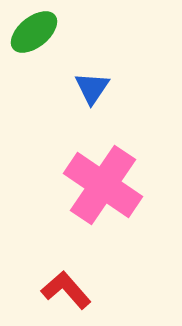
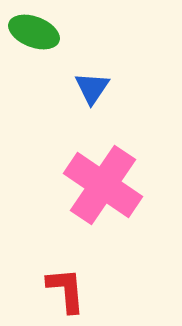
green ellipse: rotated 60 degrees clockwise
red L-shape: rotated 36 degrees clockwise
